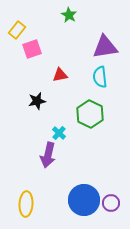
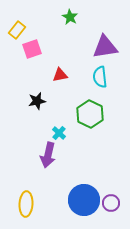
green star: moved 1 px right, 2 px down
